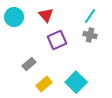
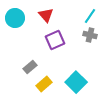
cyan circle: moved 1 px right, 1 px down
purple square: moved 2 px left
gray rectangle: moved 1 px right, 3 px down
